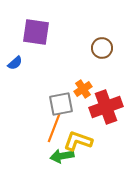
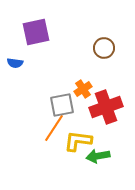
purple square: rotated 20 degrees counterclockwise
brown circle: moved 2 px right
blue semicircle: rotated 49 degrees clockwise
gray square: moved 1 px right, 1 px down
orange line: rotated 12 degrees clockwise
yellow L-shape: rotated 12 degrees counterclockwise
green arrow: moved 36 px right
